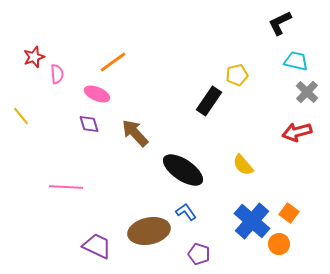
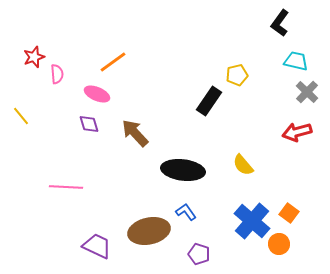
black L-shape: rotated 28 degrees counterclockwise
black ellipse: rotated 27 degrees counterclockwise
